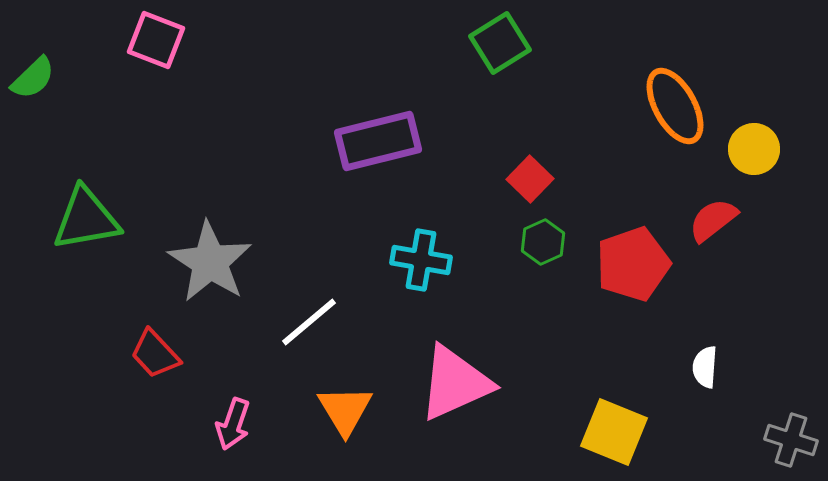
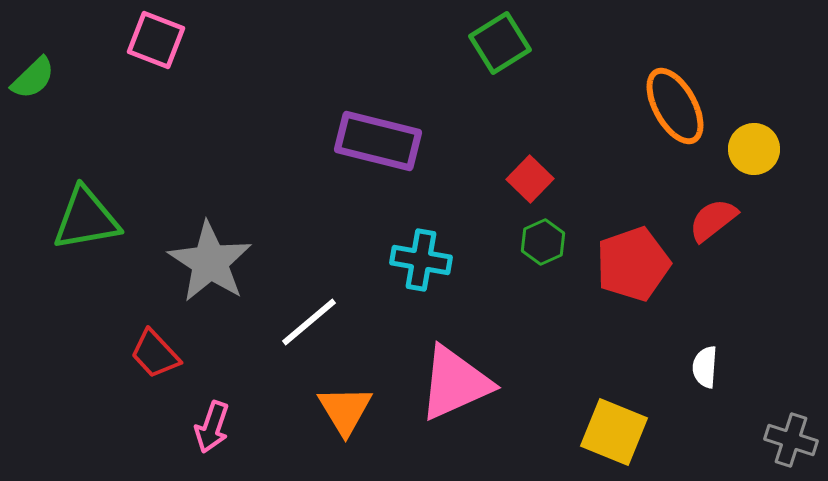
purple rectangle: rotated 28 degrees clockwise
pink arrow: moved 21 px left, 3 px down
